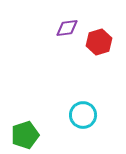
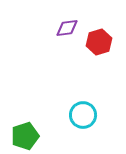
green pentagon: moved 1 px down
